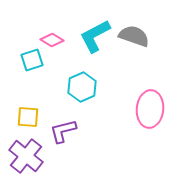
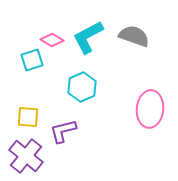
cyan L-shape: moved 7 px left, 1 px down
